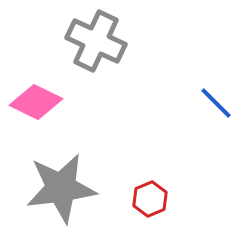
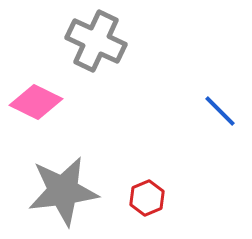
blue line: moved 4 px right, 8 px down
gray star: moved 2 px right, 3 px down
red hexagon: moved 3 px left, 1 px up
